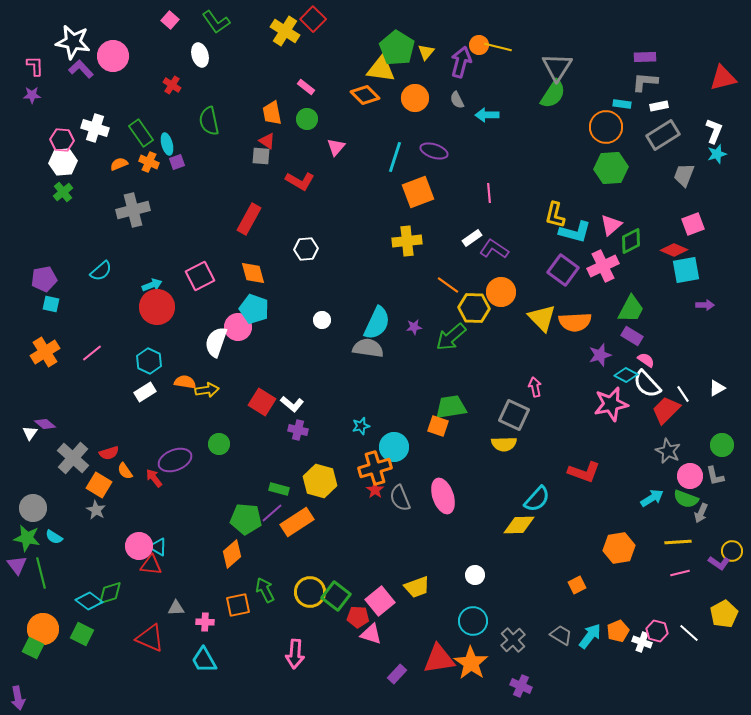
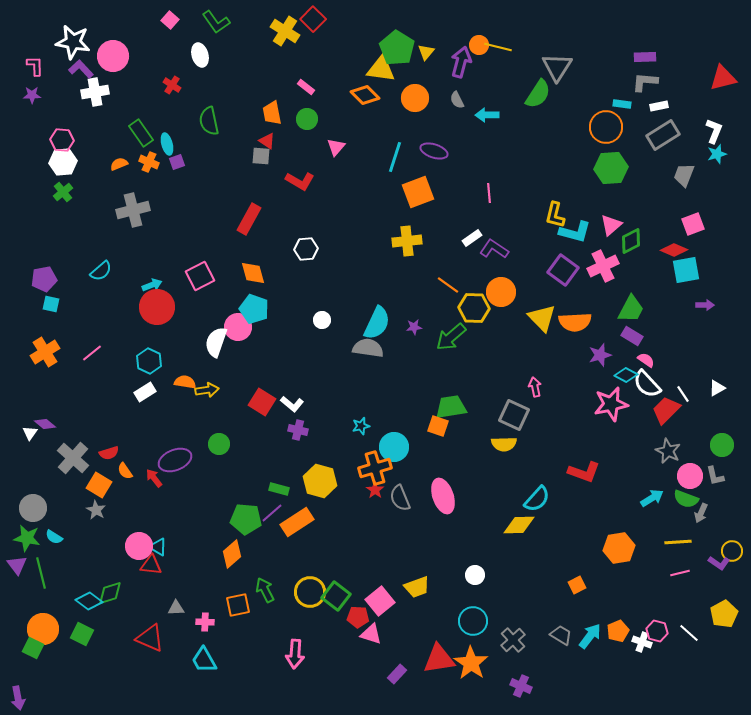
green semicircle at (553, 94): moved 15 px left
white cross at (95, 128): moved 36 px up; rotated 28 degrees counterclockwise
